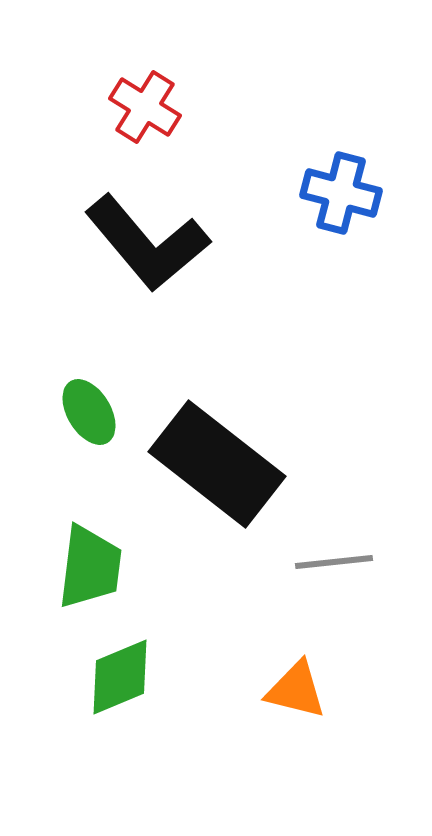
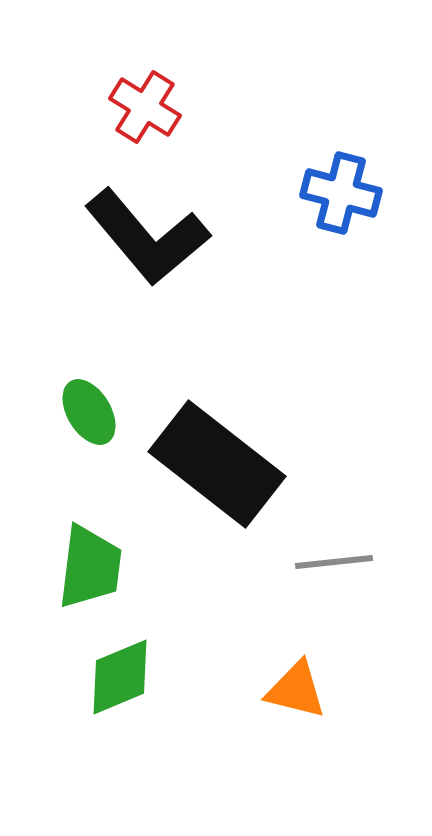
black L-shape: moved 6 px up
